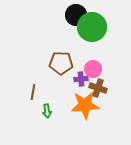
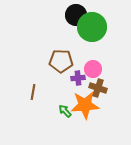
brown pentagon: moved 2 px up
purple cross: moved 3 px left, 1 px up
green arrow: moved 18 px right; rotated 144 degrees clockwise
